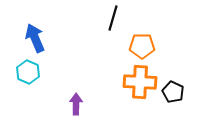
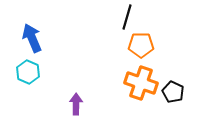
black line: moved 14 px right, 1 px up
blue arrow: moved 3 px left
orange pentagon: moved 1 px left, 1 px up
orange cross: moved 1 px right, 1 px down; rotated 16 degrees clockwise
